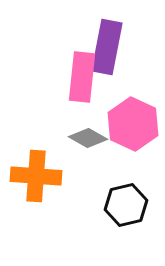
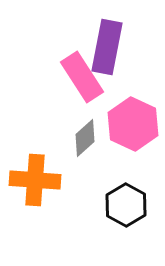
pink rectangle: rotated 39 degrees counterclockwise
gray diamond: moved 3 px left; rotated 72 degrees counterclockwise
orange cross: moved 1 px left, 4 px down
black hexagon: rotated 18 degrees counterclockwise
